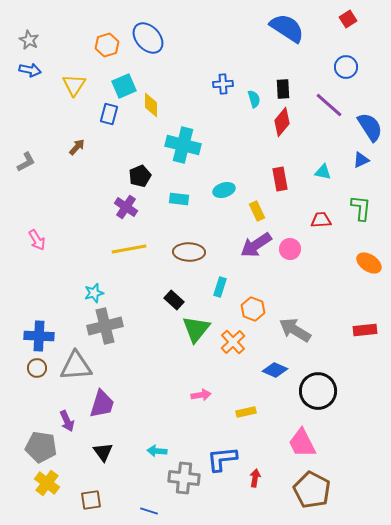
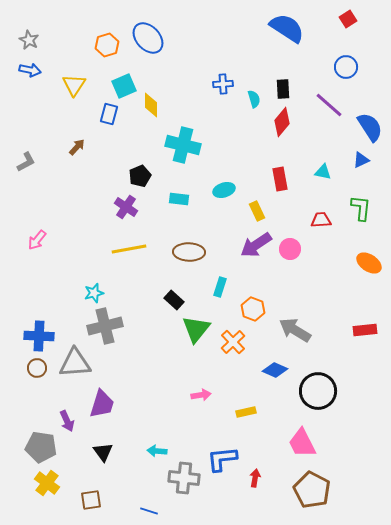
pink arrow at (37, 240): rotated 70 degrees clockwise
gray triangle at (76, 366): moved 1 px left, 3 px up
